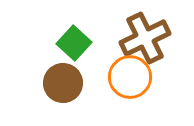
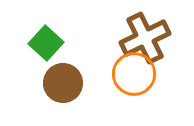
green square: moved 28 px left
orange circle: moved 4 px right, 3 px up
